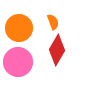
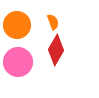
orange circle: moved 2 px left, 3 px up
red diamond: moved 1 px left
